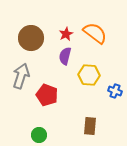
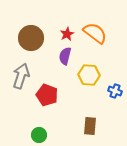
red star: moved 1 px right
